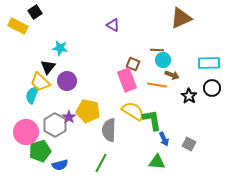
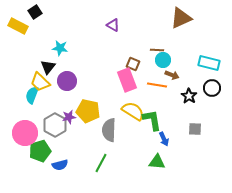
cyan rectangle: rotated 15 degrees clockwise
purple star: rotated 24 degrees clockwise
pink circle: moved 1 px left, 1 px down
gray square: moved 6 px right, 15 px up; rotated 24 degrees counterclockwise
